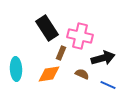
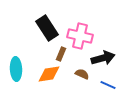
brown rectangle: moved 1 px down
